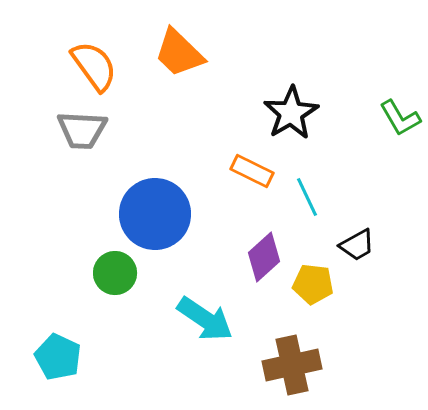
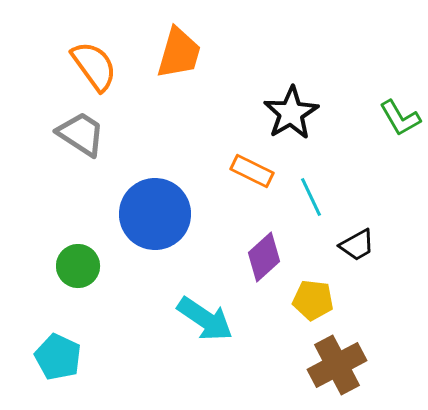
orange trapezoid: rotated 118 degrees counterclockwise
gray trapezoid: moved 1 px left, 4 px down; rotated 150 degrees counterclockwise
cyan line: moved 4 px right
green circle: moved 37 px left, 7 px up
yellow pentagon: moved 16 px down
brown cross: moved 45 px right; rotated 16 degrees counterclockwise
